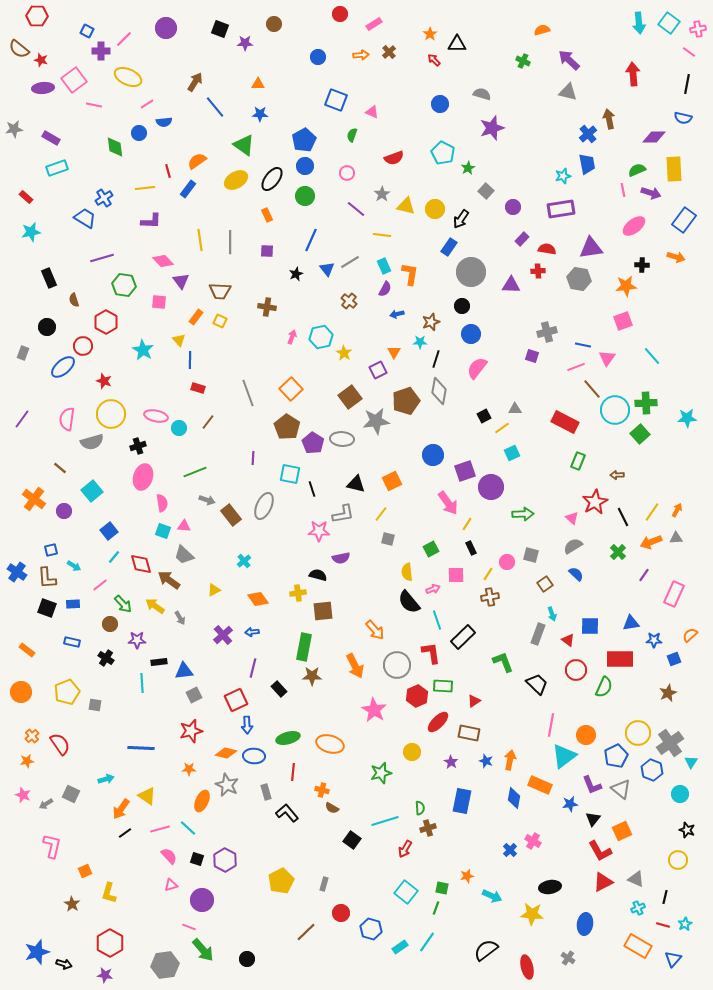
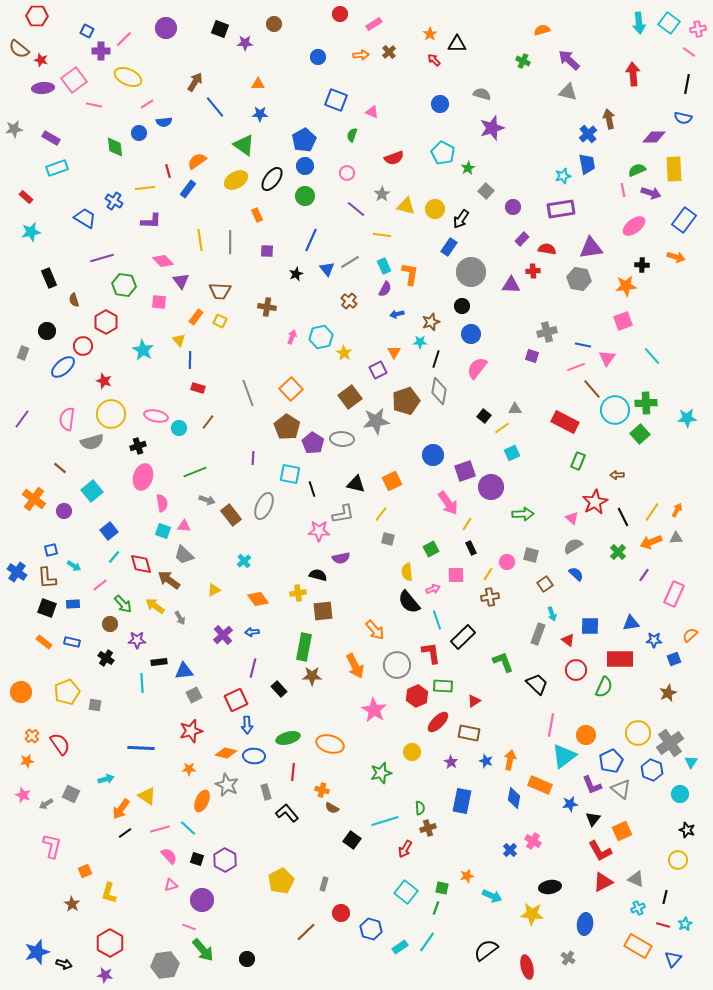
blue cross at (104, 198): moved 10 px right, 3 px down; rotated 24 degrees counterclockwise
orange rectangle at (267, 215): moved 10 px left
red cross at (538, 271): moved 5 px left
black circle at (47, 327): moved 4 px down
black square at (484, 416): rotated 24 degrees counterclockwise
orange rectangle at (27, 650): moved 17 px right, 8 px up
blue pentagon at (616, 756): moved 5 px left, 5 px down
